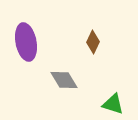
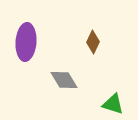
purple ellipse: rotated 15 degrees clockwise
